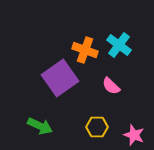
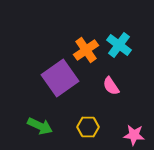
orange cross: moved 1 px right; rotated 35 degrees clockwise
pink semicircle: rotated 12 degrees clockwise
yellow hexagon: moved 9 px left
pink star: rotated 15 degrees counterclockwise
